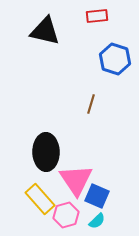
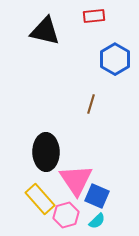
red rectangle: moved 3 px left
blue hexagon: rotated 12 degrees clockwise
